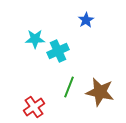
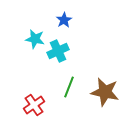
blue star: moved 22 px left
cyan star: rotated 12 degrees clockwise
brown star: moved 5 px right
red cross: moved 2 px up
